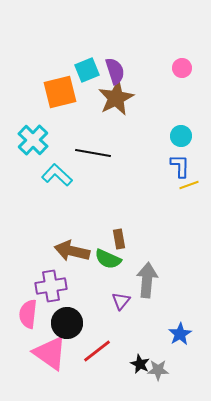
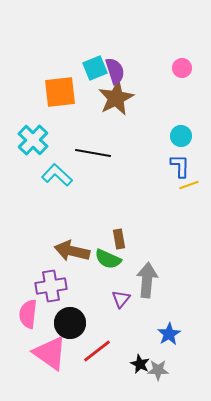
cyan square: moved 8 px right, 2 px up
orange square: rotated 8 degrees clockwise
purple triangle: moved 2 px up
black circle: moved 3 px right
blue star: moved 11 px left
